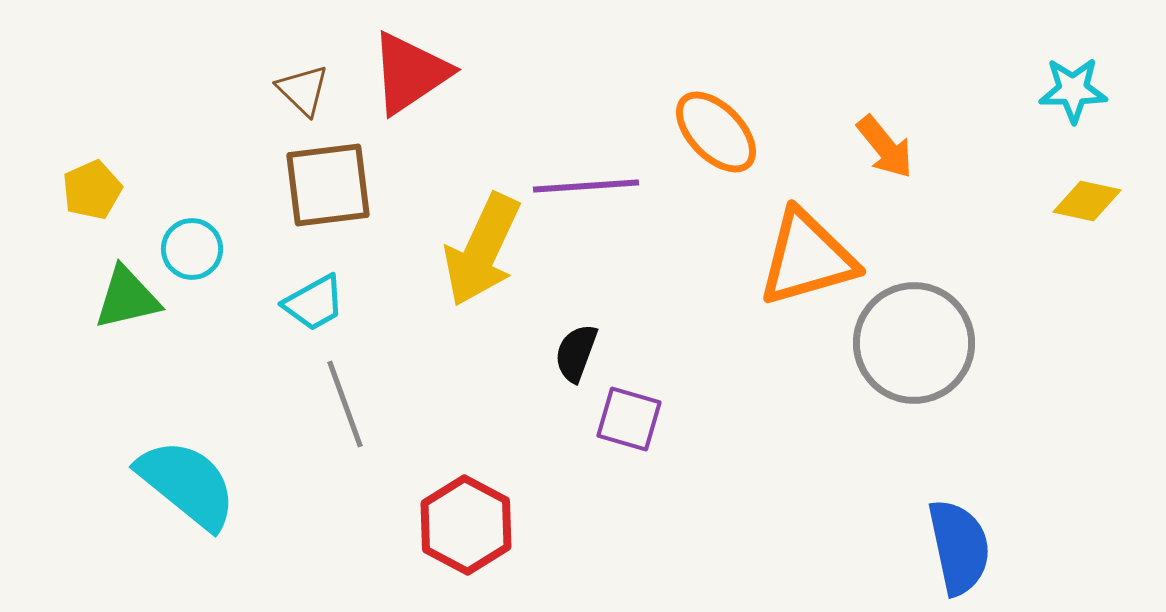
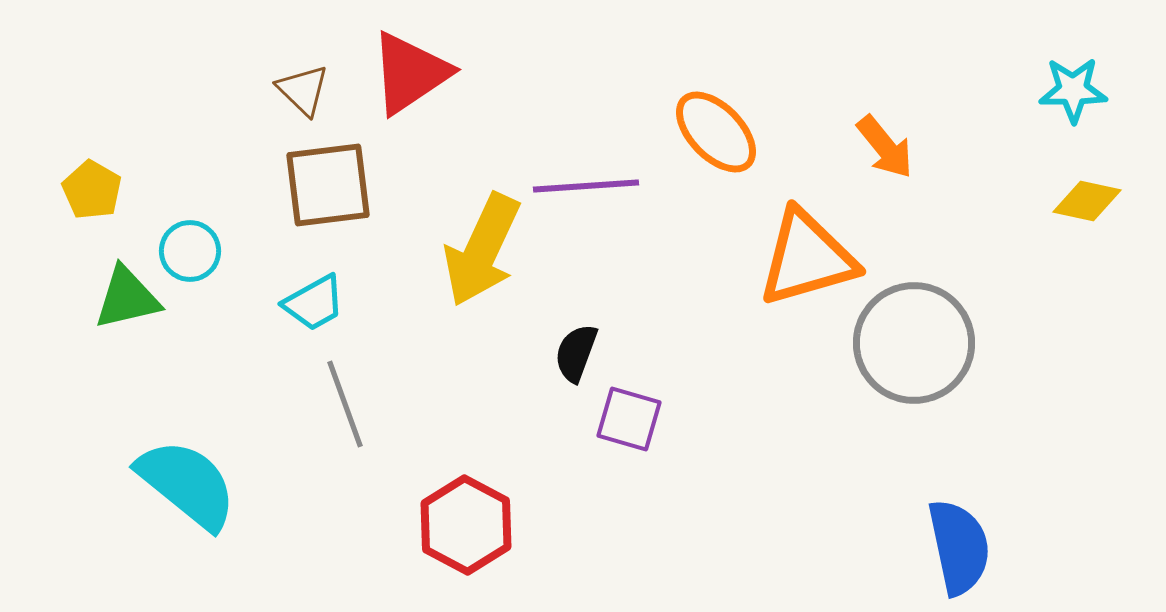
yellow pentagon: rotated 18 degrees counterclockwise
cyan circle: moved 2 px left, 2 px down
